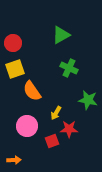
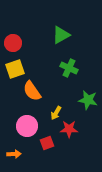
red square: moved 5 px left, 2 px down
orange arrow: moved 6 px up
